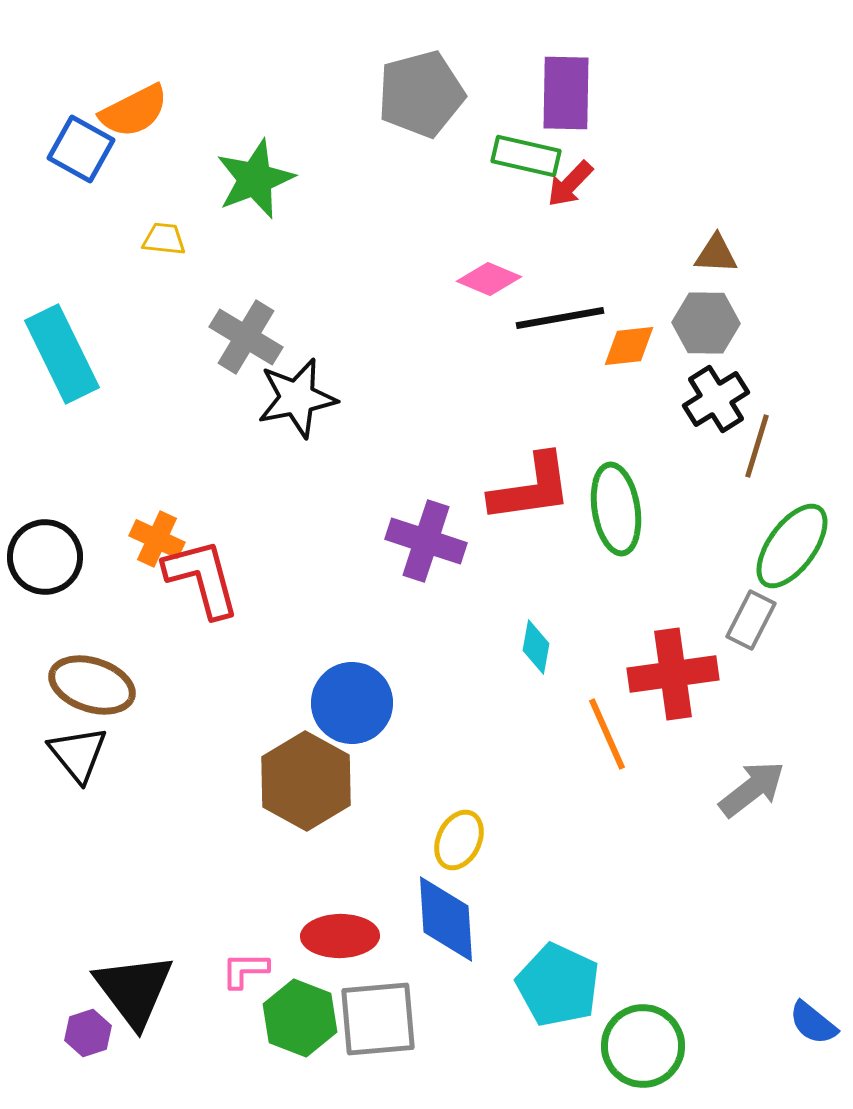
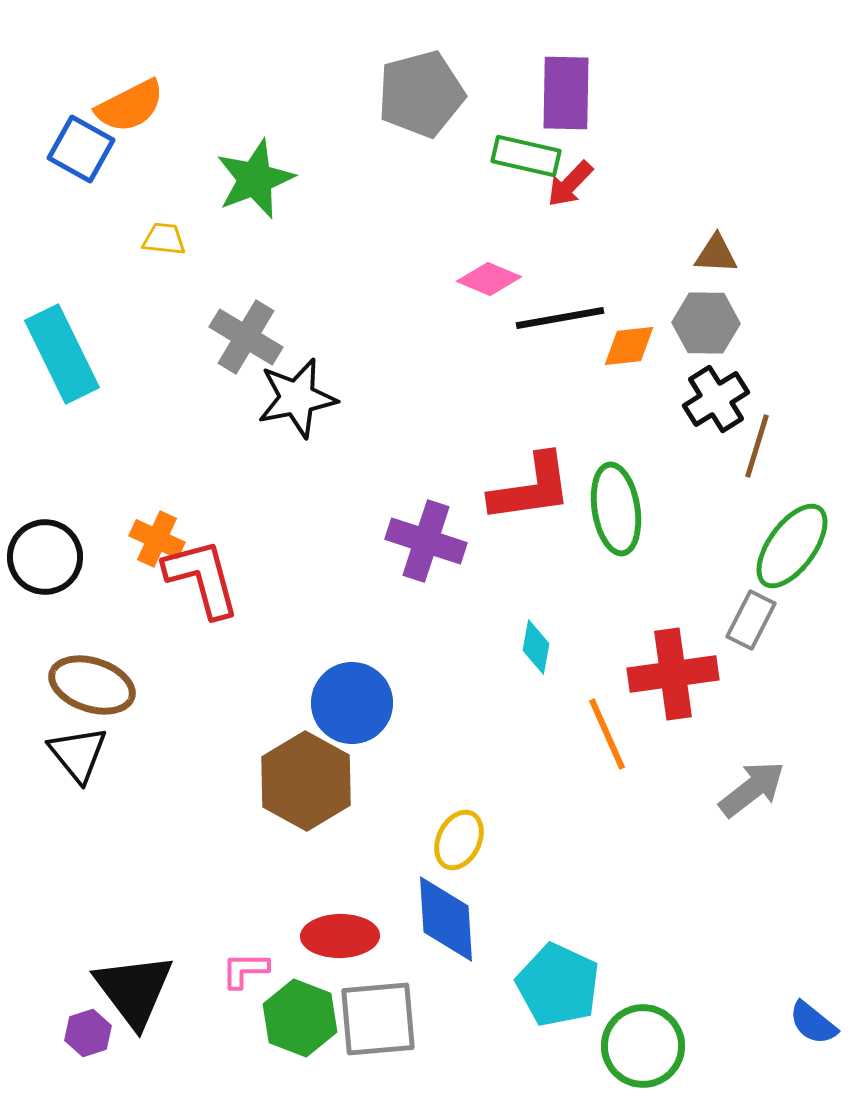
orange semicircle at (134, 111): moved 4 px left, 5 px up
